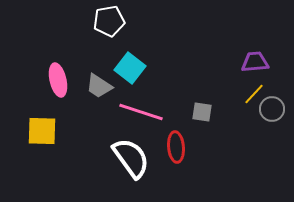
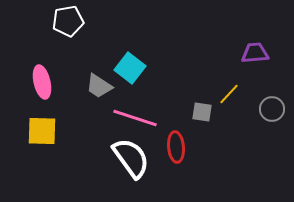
white pentagon: moved 41 px left
purple trapezoid: moved 9 px up
pink ellipse: moved 16 px left, 2 px down
yellow line: moved 25 px left
pink line: moved 6 px left, 6 px down
